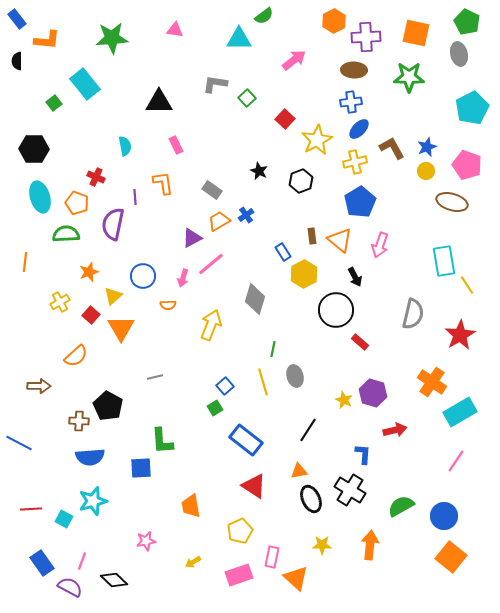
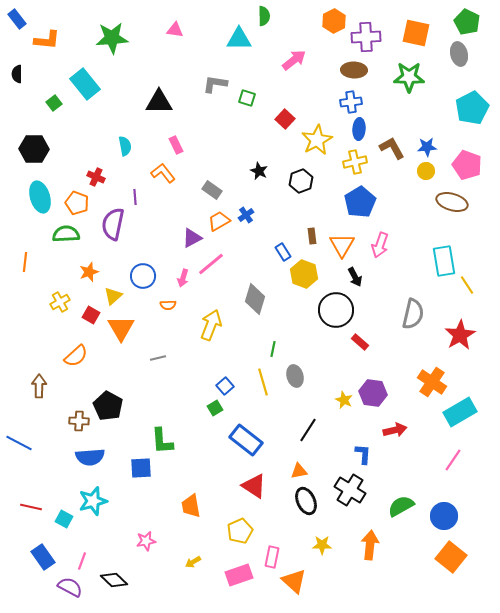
green semicircle at (264, 16): rotated 54 degrees counterclockwise
black semicircle at (17, 61): moved 13 px down
green square at (247, 98): rotated 30 degrees counterclockwise
blue ellipse at (359, 129): rotated 40 degrees counterclockwise
blue star at (427, 147): rotated 18 degrees clockwise
orange L-shape at (163, 183): moved 10 px up; rotated 30 degrees counterclockwise
orange triangle at (340, 240): moved 2 px right, 5 px down; rotated 20 degrees clockwise
yellow hexagon at (304, 274): rotated 12 degrees counterclockwise
red square at (91, 315): rotated 12 degrees counterclockwise
gray line at (155, 377): moved 3 px right, 19 px up
brown arrow at (39, 386): rotated 90 degrees counterclockwise
purple hexagon at (373, 393): rotated 8 degrees counterclockwise
pink line at (456, 461): moved 3 px left, 1 px up
black ellipse at (311, 499): moved 5 px left, 2 px down
red line at (31, 509): moved 2 px up; rotated 15 degrees clockwise
blue rectangle at (42, 563): moved 1 px right, 6 px up
orange triangle at (296, 578): moved 2 px left, 3 px down
